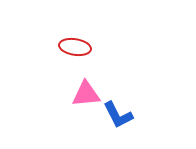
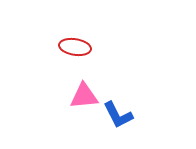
pink triangle: moved 2 px left, 2 px down
